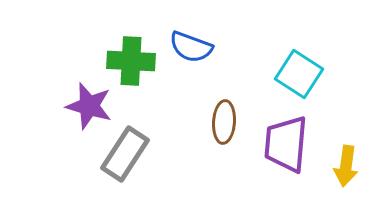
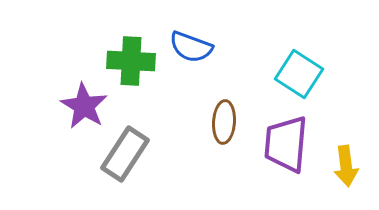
purple star: moved 5 px left; rotated 15 degrees clockwise
yellow arrow: rotated 15 degrees counterclockwise
